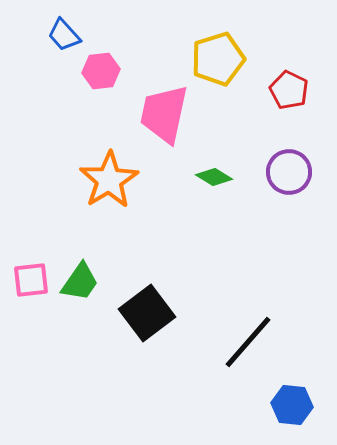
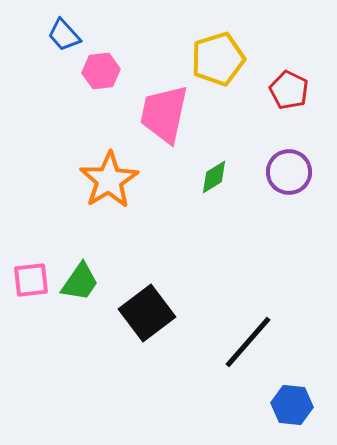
green diamond: rotated 63 degrees counterclockwise
